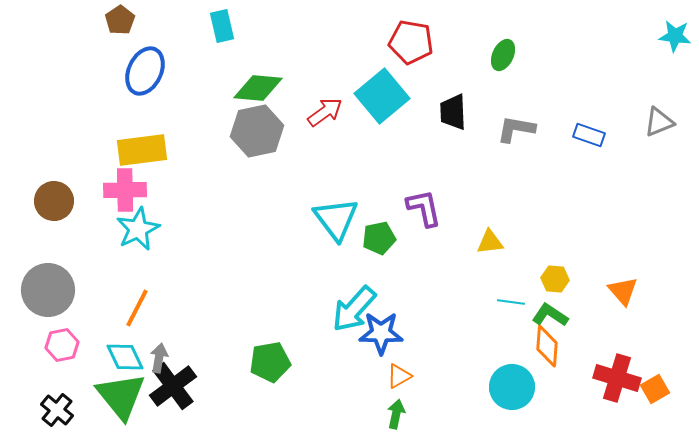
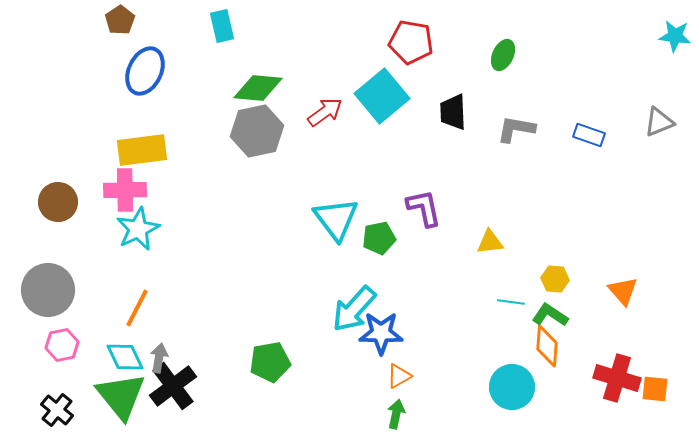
brown circle at (54, 201): moved 4 px right, 1 px down
orange square at (655, 389): rotated 36 degrees clockwise
